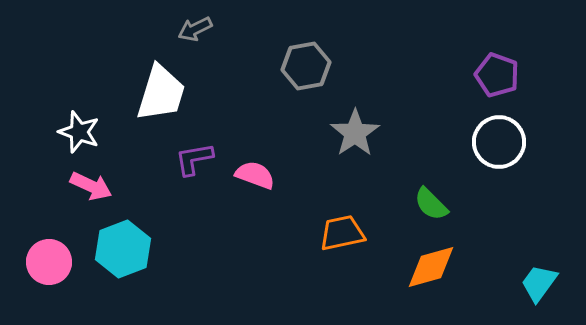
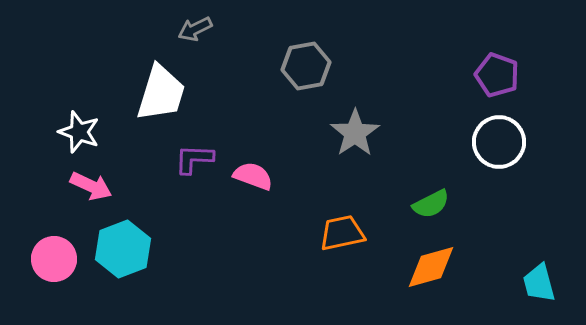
purple L-shape: rotated 12 degrees clockwise
pink semicircle: moved 2 px left, 1 px down
green semicircle: rotated 72 degrees counterclockwise
pink circle: moved 5 px right, 3 px up
cyan trapezoid: rotated 51 degrees counterclockwise
